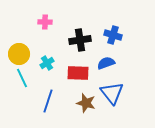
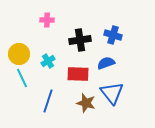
pink cross: moved 2 px right, 2 px up
cyan cross: moved 1 px right, 2 px up
red rectangle: moved 1 px down
